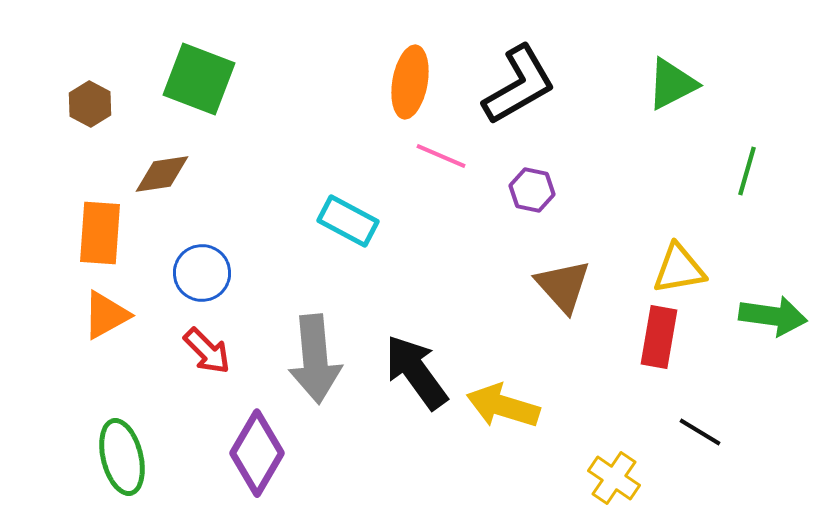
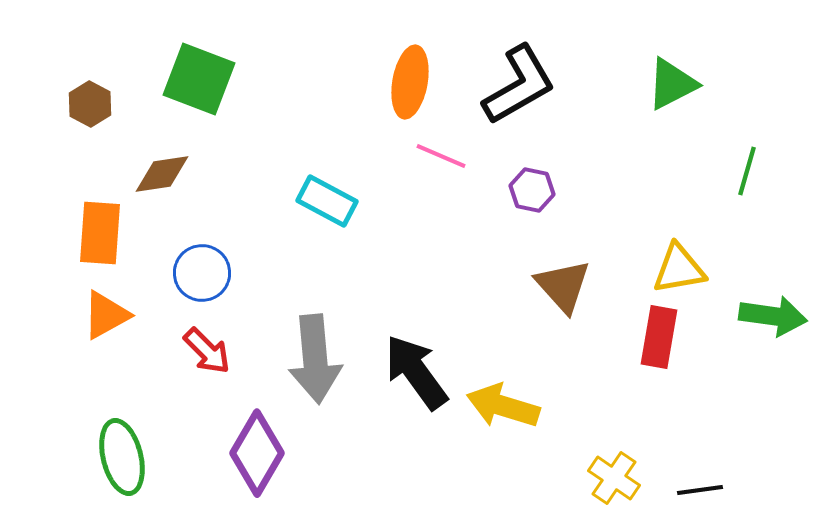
cyan rectangle: moved 21 px left, 20 px up
black line: moved 58 px down; rotated 39 degrees counterclockwise
